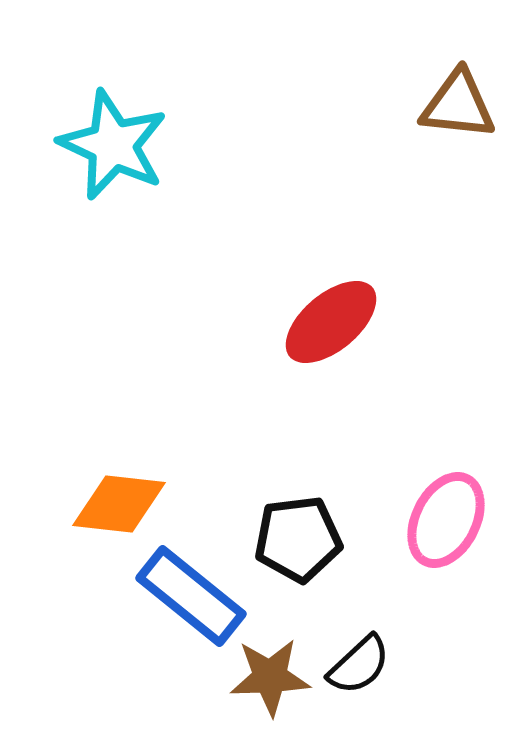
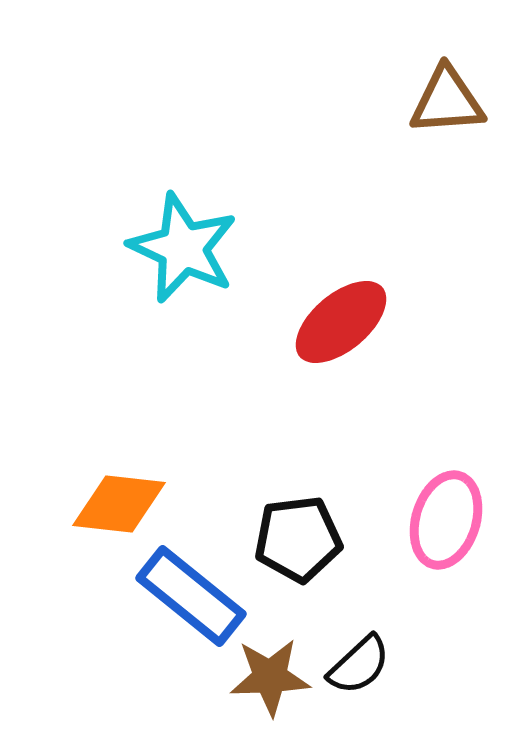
brown triangle: moved 11 px left, 4 px up; rotated 10 degrees counterclockwise
cyan star: moved 70 px right, 103 px down
red ellipse: moved 10 px right
pink ellipse: rotated 10 degrees counterclockwise
